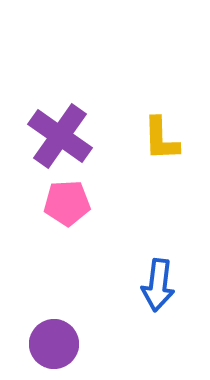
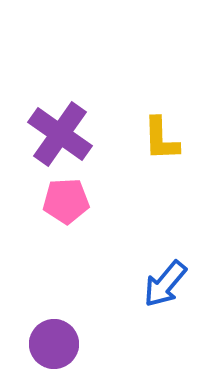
purple cross: moved 2 px up
pink pentagon: moved 1 px left, 2 px up
blue arrow: moved 7 px right, 1 px up; rotated 33 degrees clockwise
